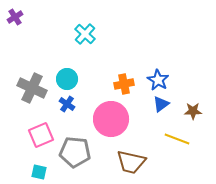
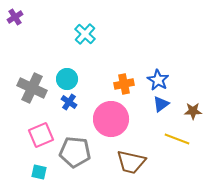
blue cross: moved 2 px right, 2 px up
